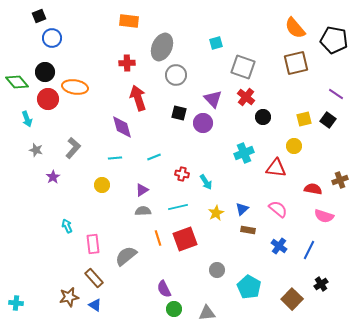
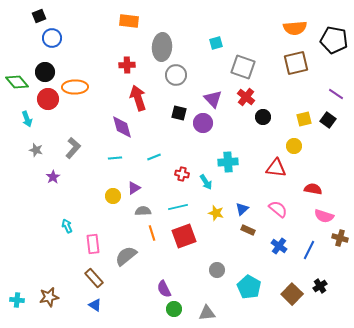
orange semicircle at (295, 28): rotated 55 degrees counterclockwise
gray ellipse at (162, 47): rotated 20 degrees counterclockwise
red cross at (127, 63): moved 2 px down
orange ellipse at (75, 87): rotated 10 degrees counterclockwise
cyan cross at (244, 153): moved 16 px left, 9 px down; rotated 18 degrees clockwise
brown cross at (340, 180): moved 58 px down; rotated 35 degrees clockwise
yellow circle at (102, 185): moved 11 px right, 11 px down
purple triangle at (142, 190): moved 8 px left, 2 px up
yellow star at (216, 213): rotated 28 degrees counterclockwise
brown rectangle at (248, 230): rotated 16 degrees clockwise
orange line at (158, 238): moved 6 px left, 5 px up
red square at (185, 239): moved 1 px left, 3 px up
black cross at (321, 284): moved 1 px left, 2 px down
brown star at (69, 297): moved 20 px left
brown square at (292, 299): moved 5 px up
cyan cross at (16, 303): moved 1 px right, 3 px up
